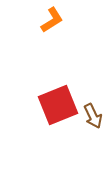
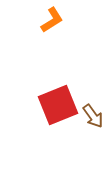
brown arrow: rotated 10 degrees counterclockwise
